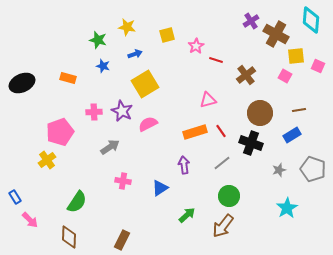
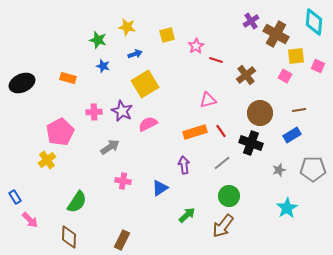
cyan diamond at (311, 20): moved 3 px right, 2 px down
pink pentagon at (60, 132): rotated 8 degrees counterclockwise
gray pentagon at (313, 169): rotated 20 degrees counterclockwise
